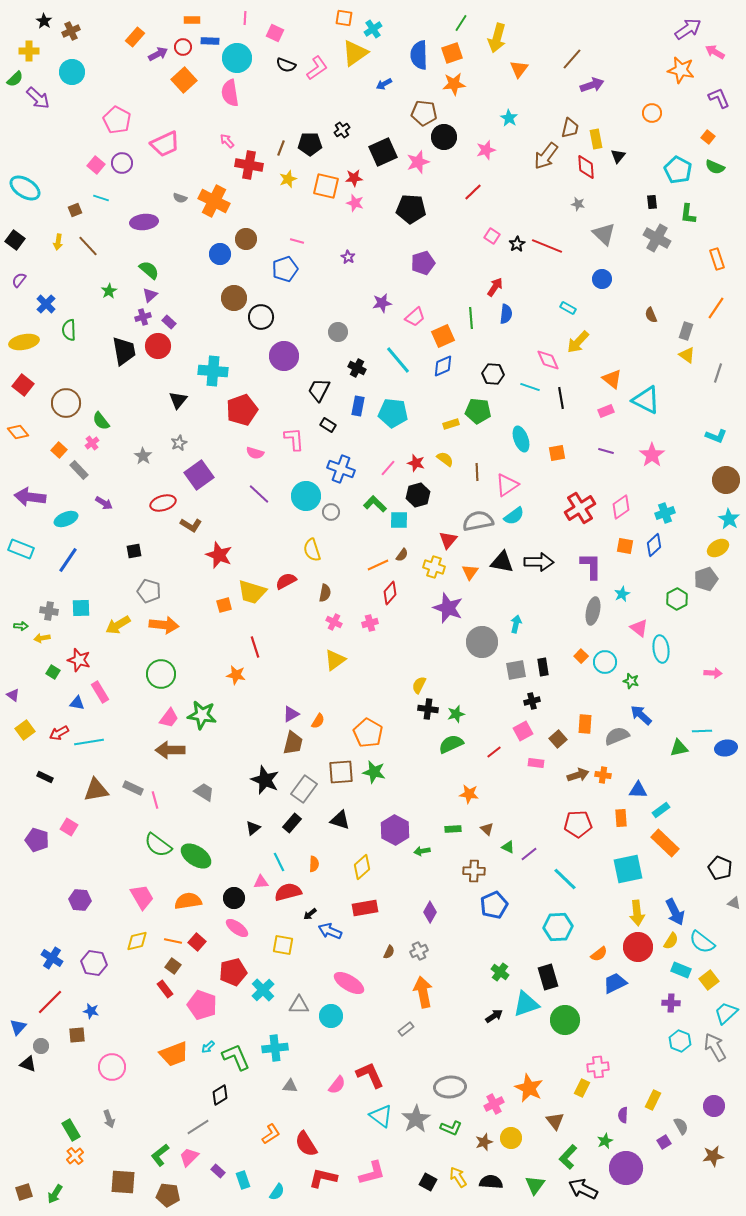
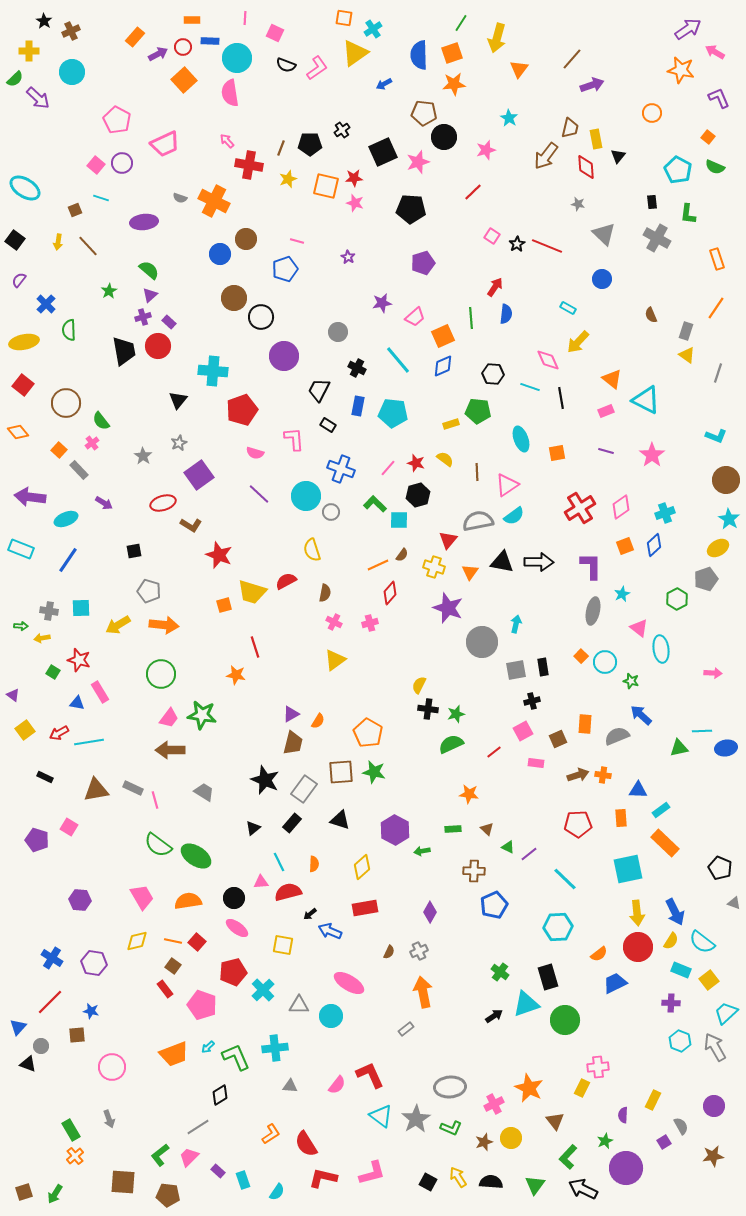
orange square at (625, 546): rotated 30 degrees counterclockwise
brown square at (558, 739): rotated 18 degrees clockwise
